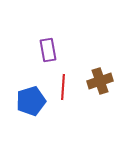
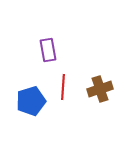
brown cross: moved 8 px down
